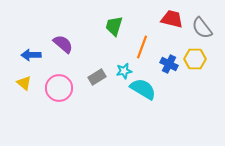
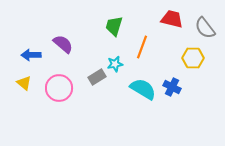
gray semicircle: moved 3 px right
yellow hexagon: moved 2 px left, 1 px up
blue cross: moved 3 px right, 23 px down
cyan star: moved 9 px left, 7 px up
